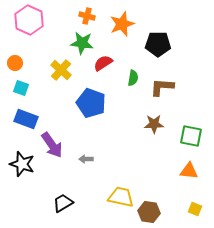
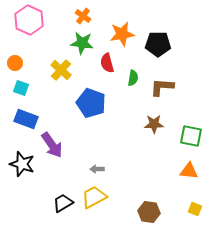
orange cross: moved 4 px left; rotated 21 degrees clockwise
orange star: moved 10 px down; rotated 10 degrees clockwise
red semicircle: moved 4 px right; rotated 72 degrees counterclockwise
gray arrow: moved 11 px right, 10 px down
yellow trapezoid: moved 27 px left; rotated 40 degrees counterclockwise
